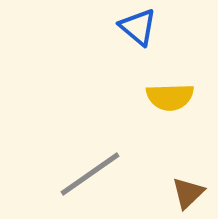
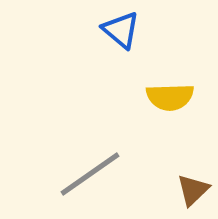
blue triangle: moved 17 px left, 3 px down
brown triangle: moved 5 px right, 3 px up
